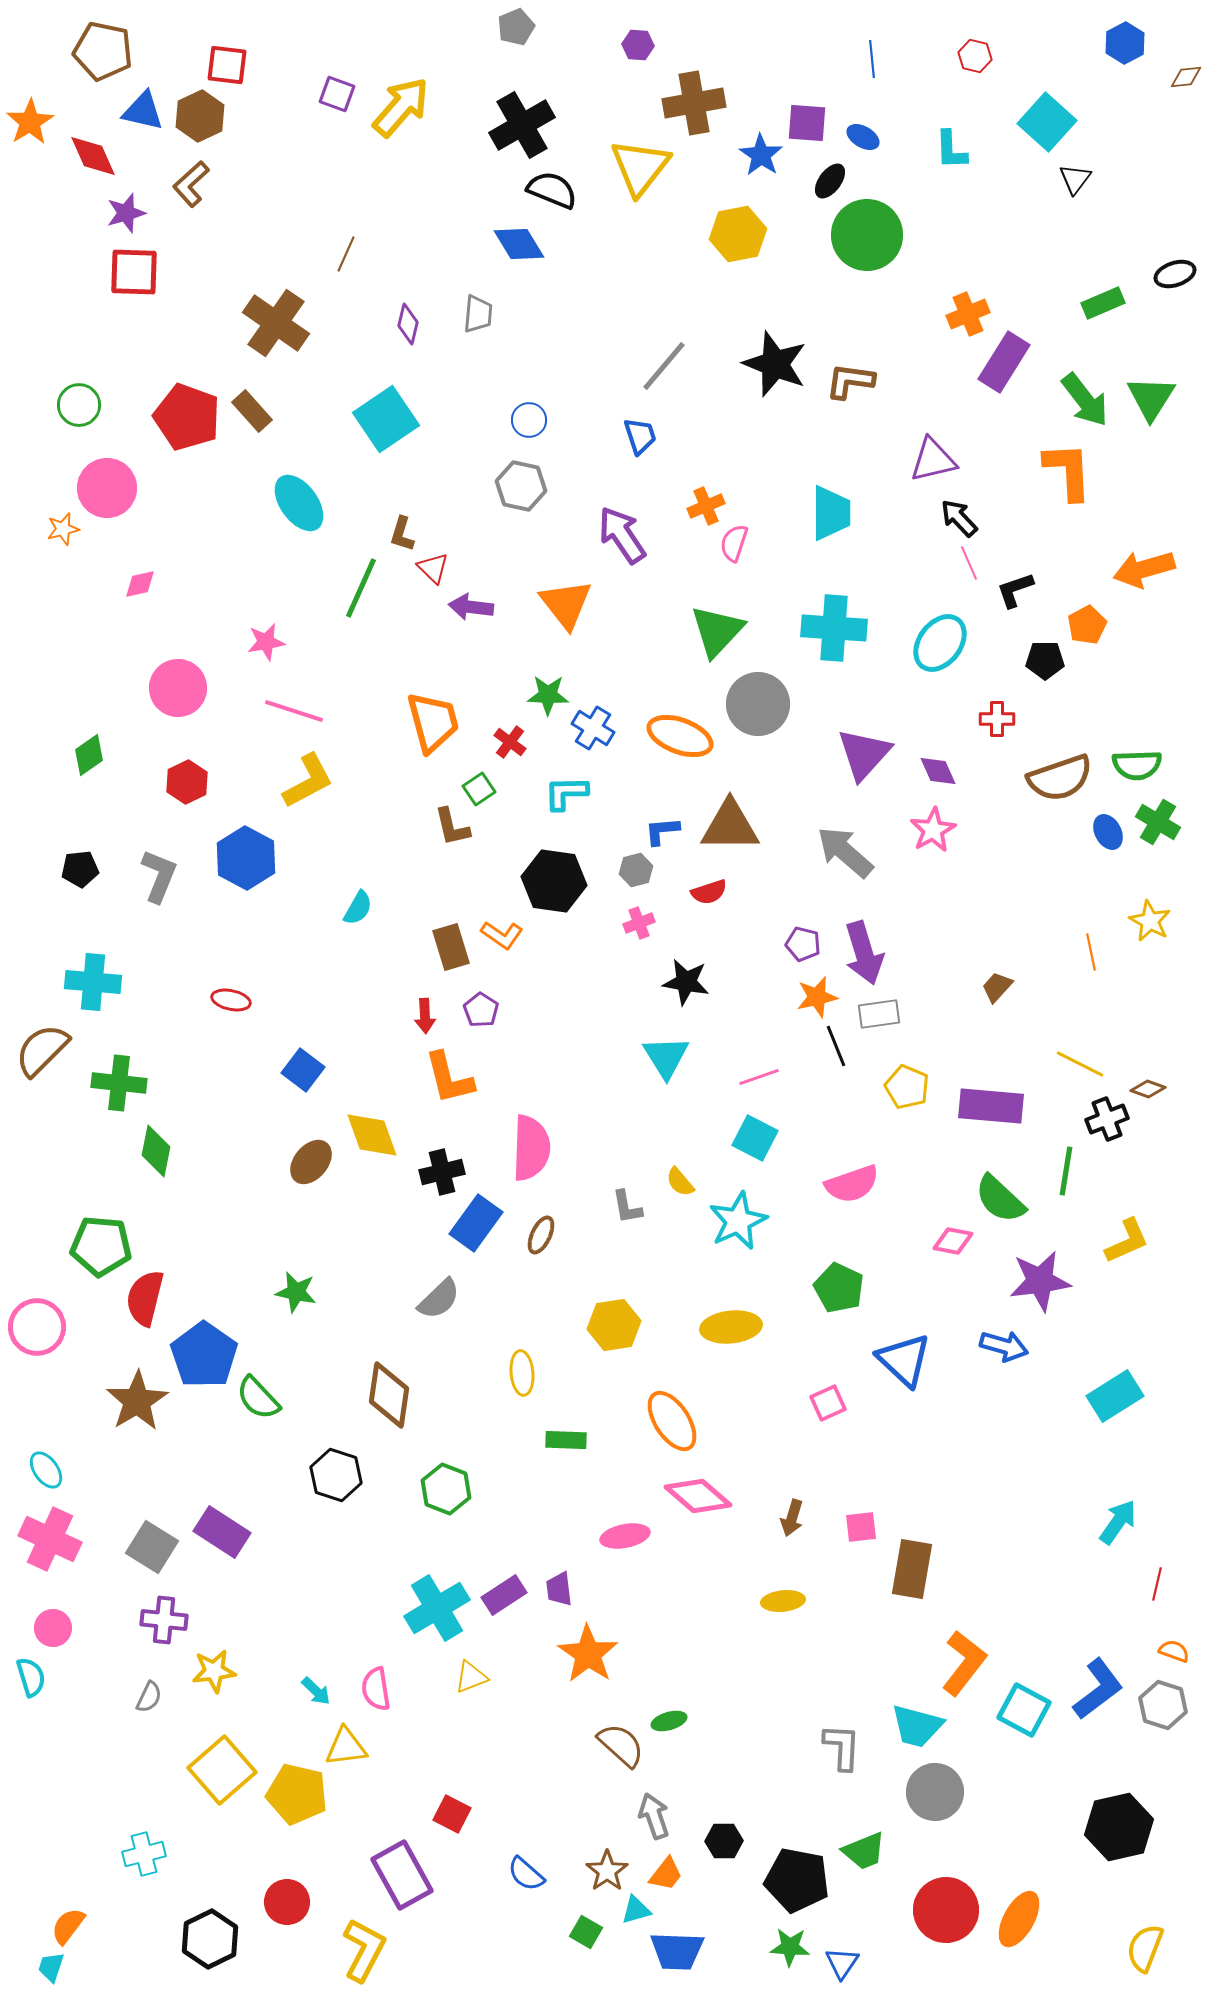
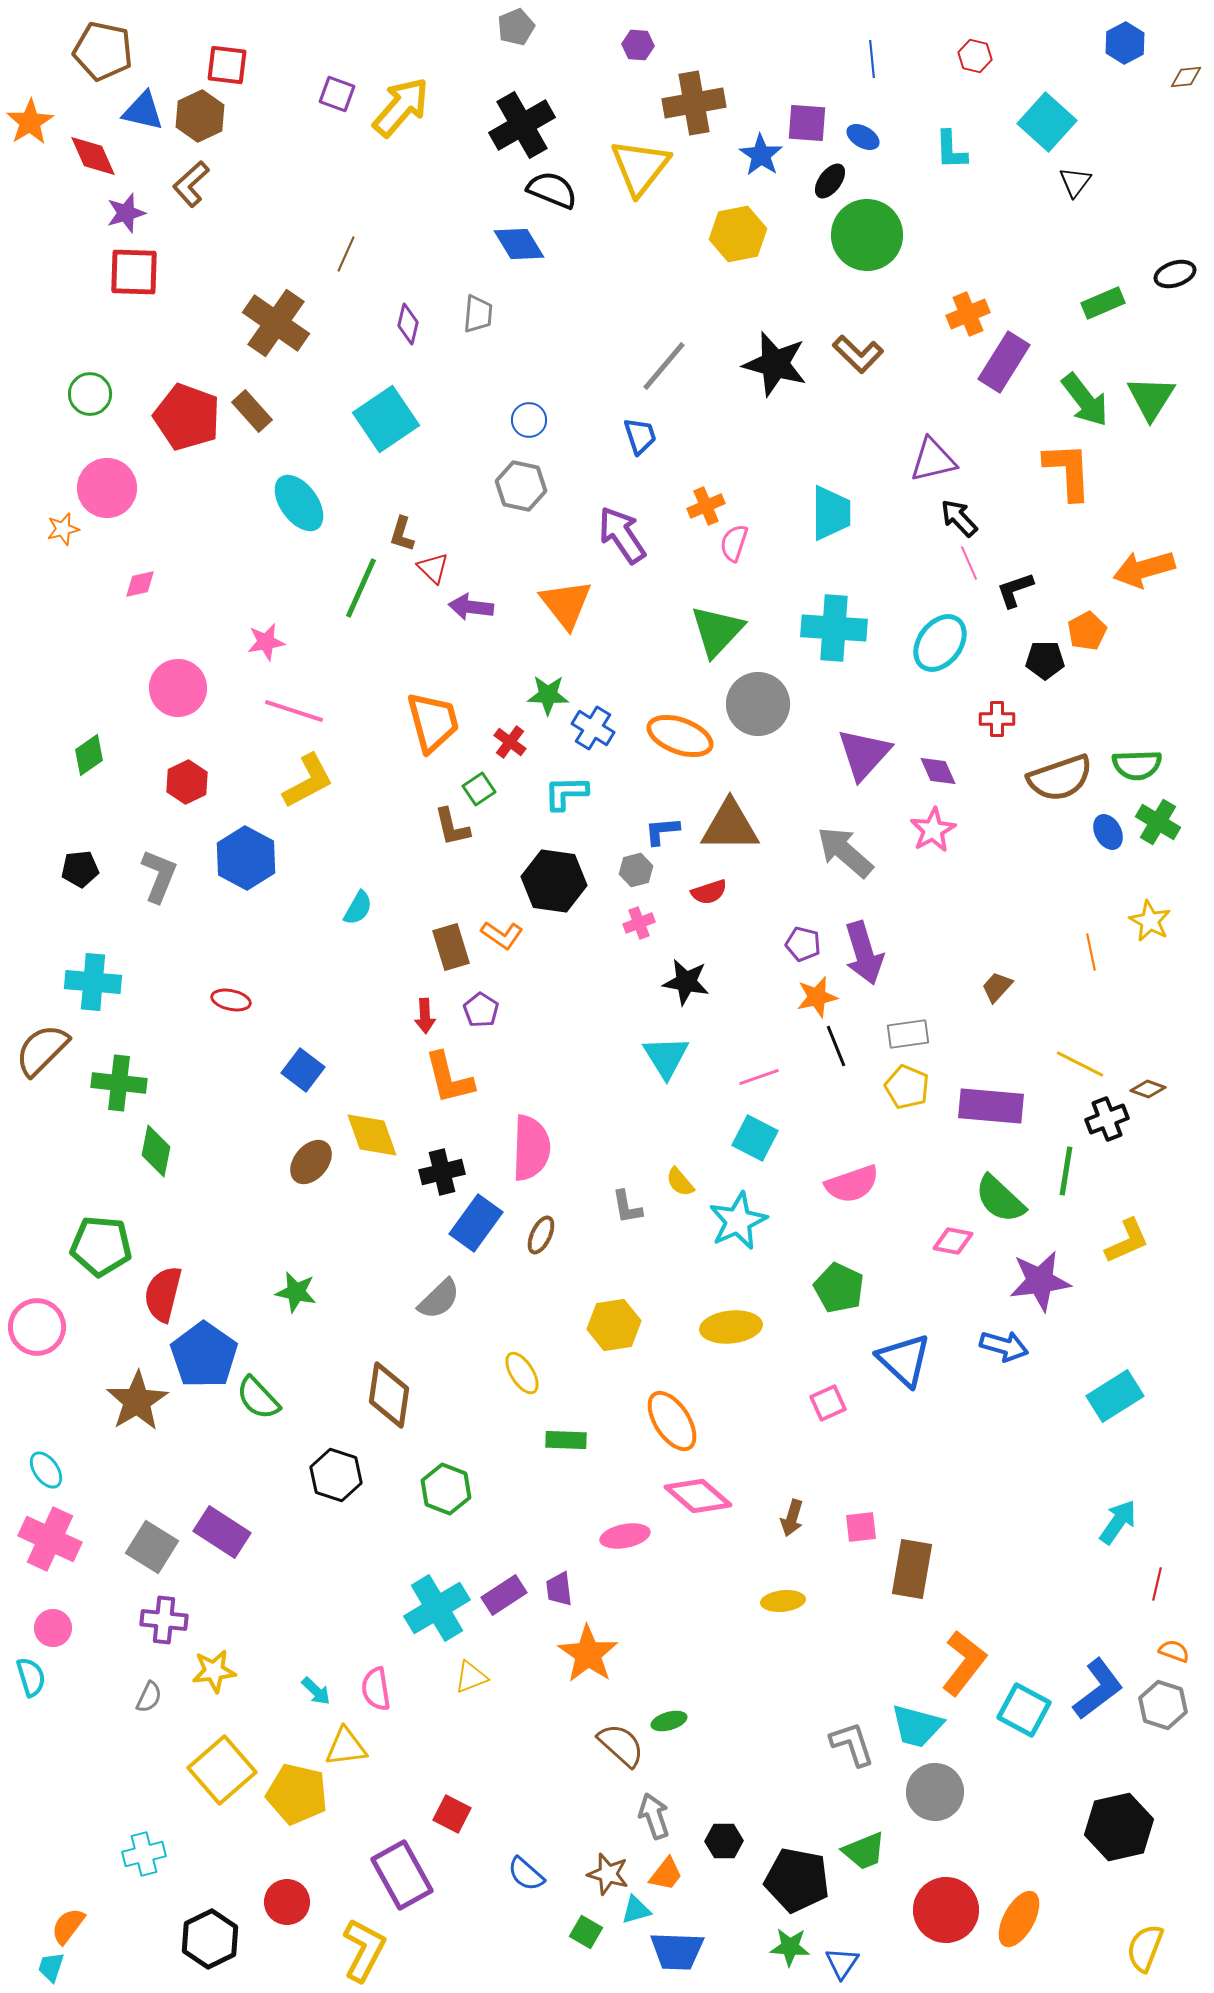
black triangle at (1075, 179): moved 3 px down
black star at (775, 364): rotated 6 degrees counterclockwise
brown L-shape at (850, 381): moved 8 px right, 27 px up; rotated 144 degrees counterclockwise
green circle at (79, 405): moved 11 px right, 11 px up
orange pentagon at (1087, 625): moved 6 px down
gray rectangle at (879, 1014): moved 29 px right, 20 px down
red semicircle at (145, 1298): moved 18 px right, 4 px up
yellow ellipse at (522, 1373): rotated 27 degrees counterclockwise
gray L-shape at (842, 1747): moved 10 px right, 3 px up; rotated 21 degrees counterclockwise
brown star at (607, 1871): moved 1 px right, 3 px down; rotated 21 degrees counterclockwise
